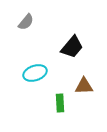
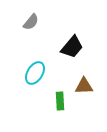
gray semicircle: moved 5 px right
cyan ellipse: rotated 40 degrees counterclockwise
green rectangle: moved 2 px up
